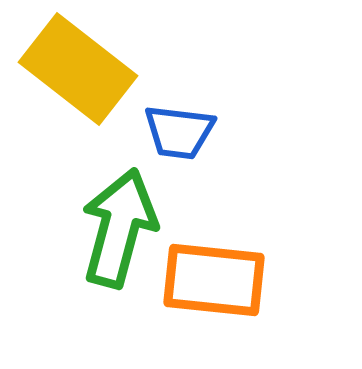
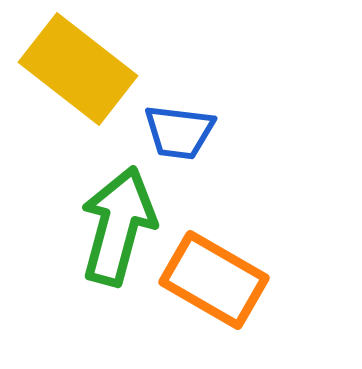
green arrow: moved 1 px left, 2 px up
orange rectangle: rotated 24 degrees clockwise
